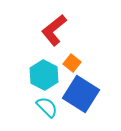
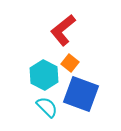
red L-shape: moved 9 px right
orange square: moved 2 px left
blue square: rotated 12 degrees counterclockwise
